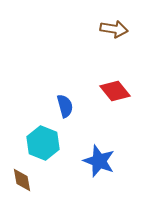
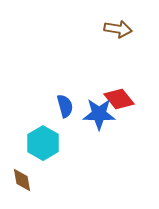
brown arrow: moved 4 px right
red diamond: moved 4 px right, 8 px down
cyan hexagon: rotated 8 degrees clockwise
blue star: moved 47 px up; rotated 20 degrees counterclockwise
